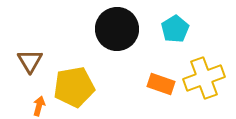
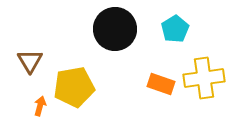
black circle: moved 2 px left
yellow cross: rotated 12 degrees clockwise
orange arrow: moved 1 px right
